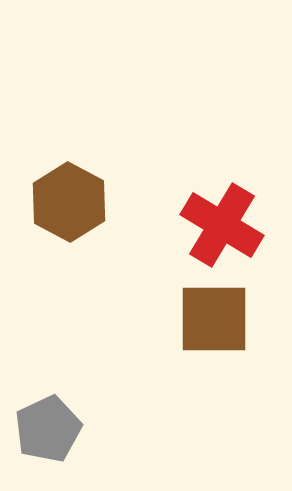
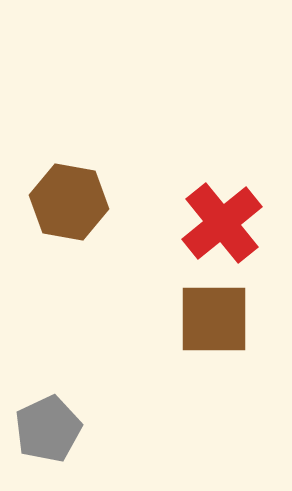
brown hexagon: rotated 18 degrees counterclockwise
red cross: moved 2 px up; rotated 20 degrees clockwise
